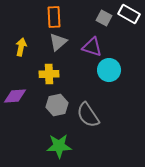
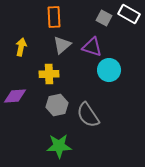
gray triangle: moved 4 px right, 3 px down
